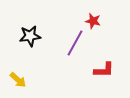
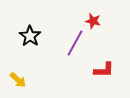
black star: rotated 30 degrees counterclockwise
